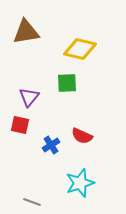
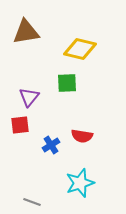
red square: rotated 18 degrees counterclockwise
red semicircle: rotated 15 degrees counterclockwise
